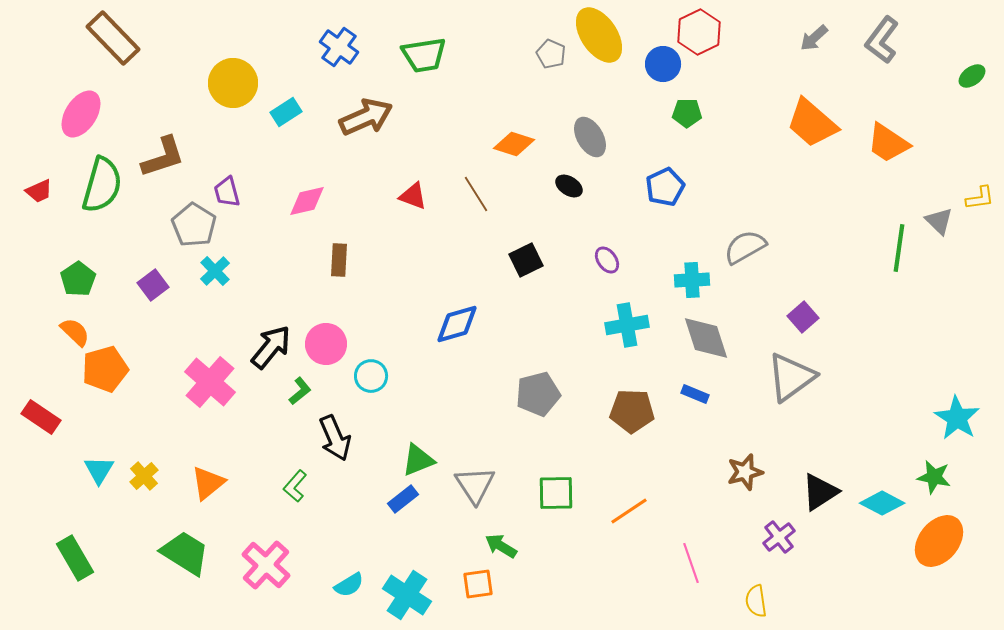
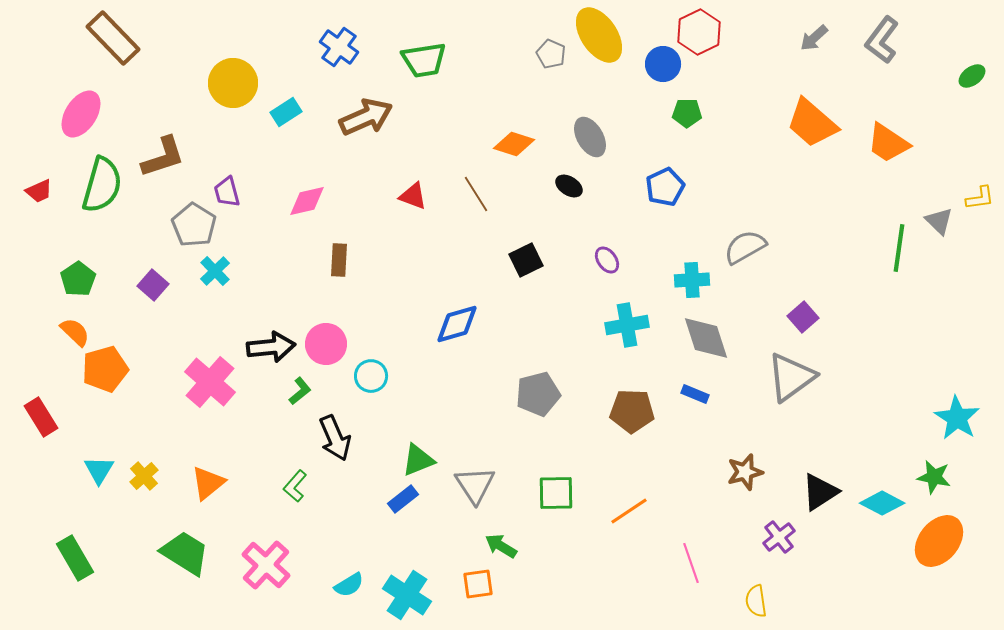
green trapezoid at (424, 55): moved 5 px down
purple square at (153, 285): rotated 12 degrees counterclockwise
black arrow at (271, 347): rotated 45 degrees clockwise
red rectangle at (41, 417): rotated 24 degrees clockwise
